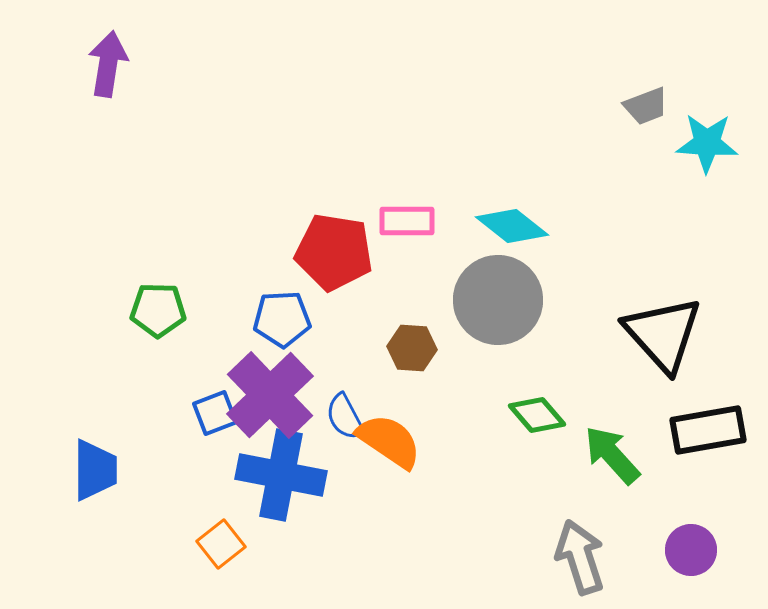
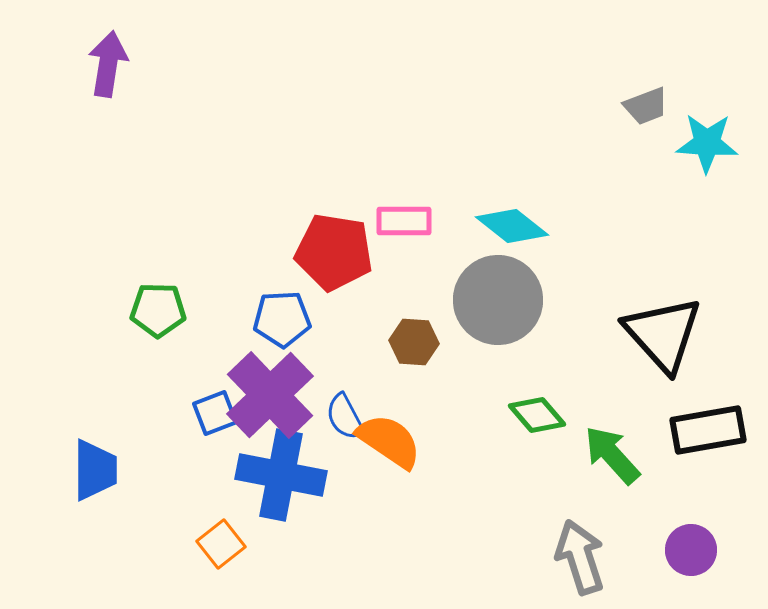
pink rectangle: moved 3 px left
brown hexagon: moved 2 px right, 6 px up
